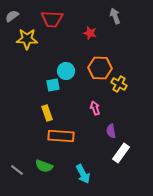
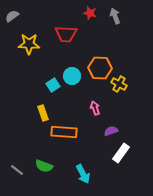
red trapezoid: moved 14 px right, 15 px down
red star: moved 20 px up
yellow star: moved 2 px right, 5 px down
cyan circle: moved 6 px right, 5 px down
cyan square: rotated 24 degrees counterclockwise
yellow rectangle: moved 4 px left
purple semicircle: rotated 80 degrees clockwise
orange rectangle: moved 3 px right, 4 px up
